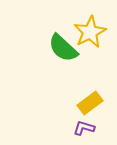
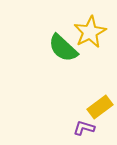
yellow rectangle: moved 10 px right, 4 px down
